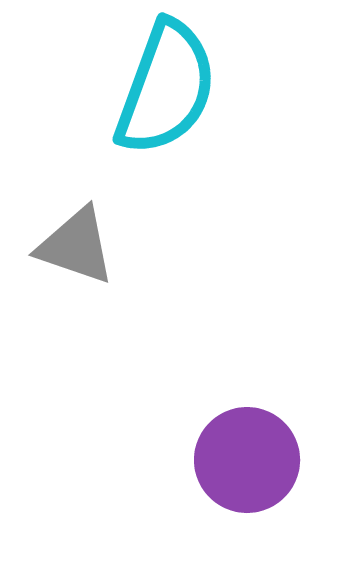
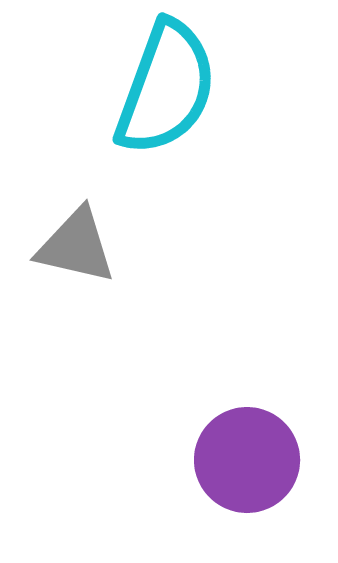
gray triangle: rotated 6 degrees counterclockwise
